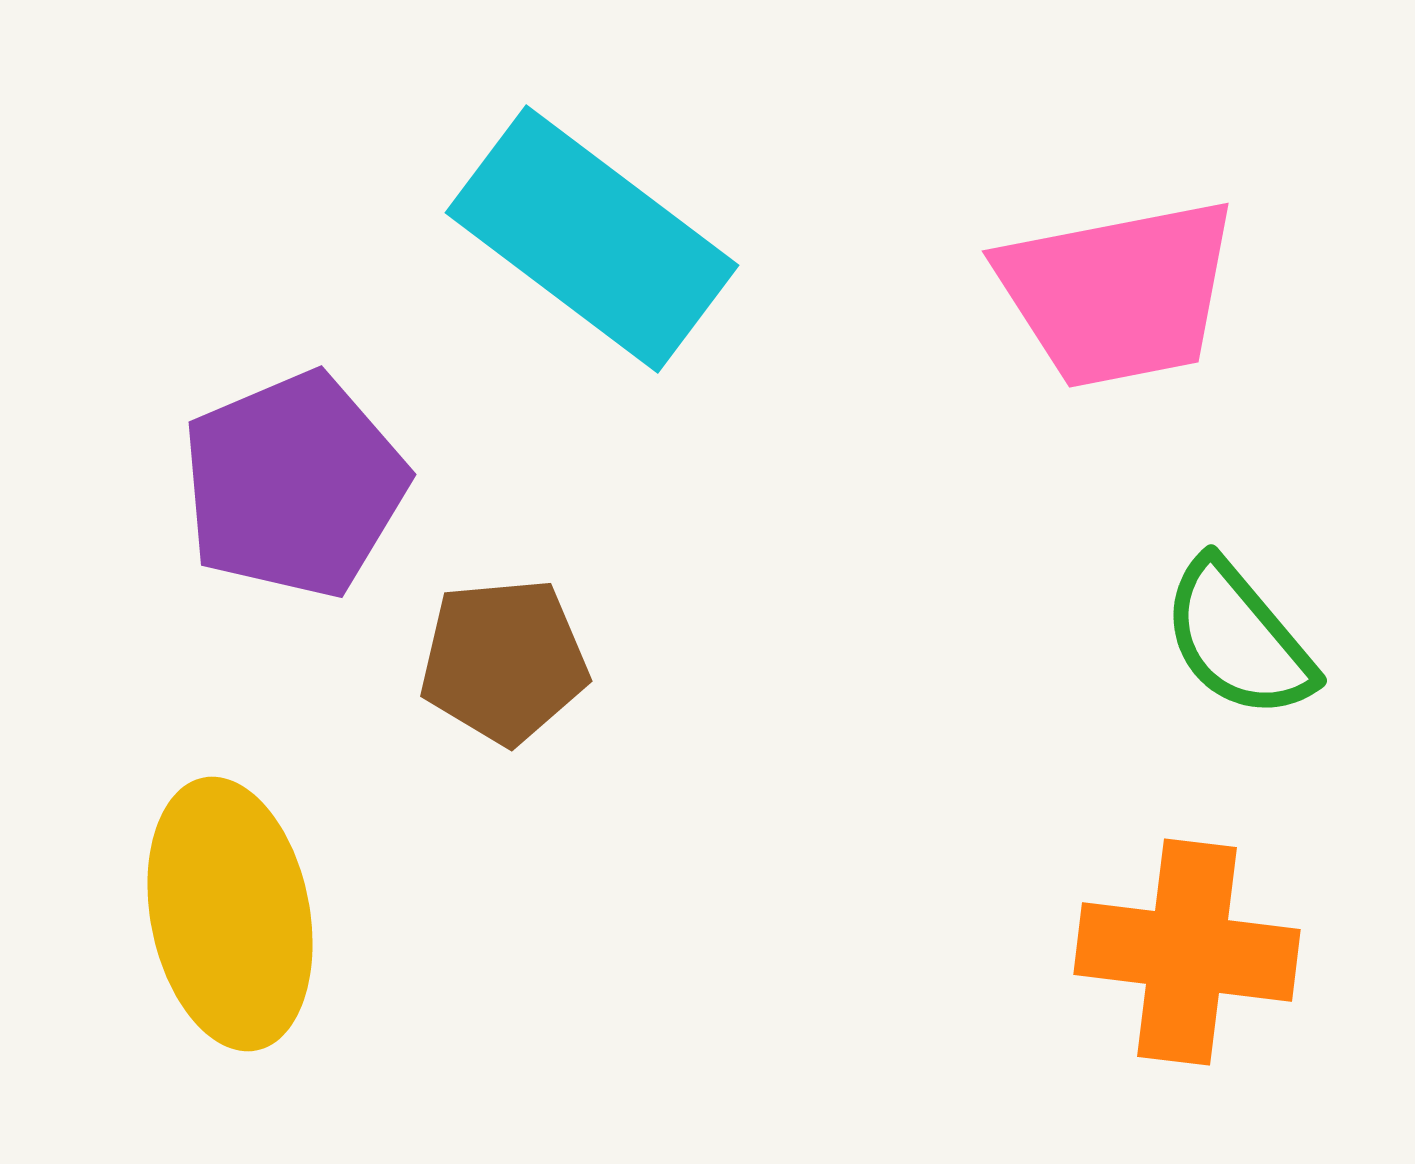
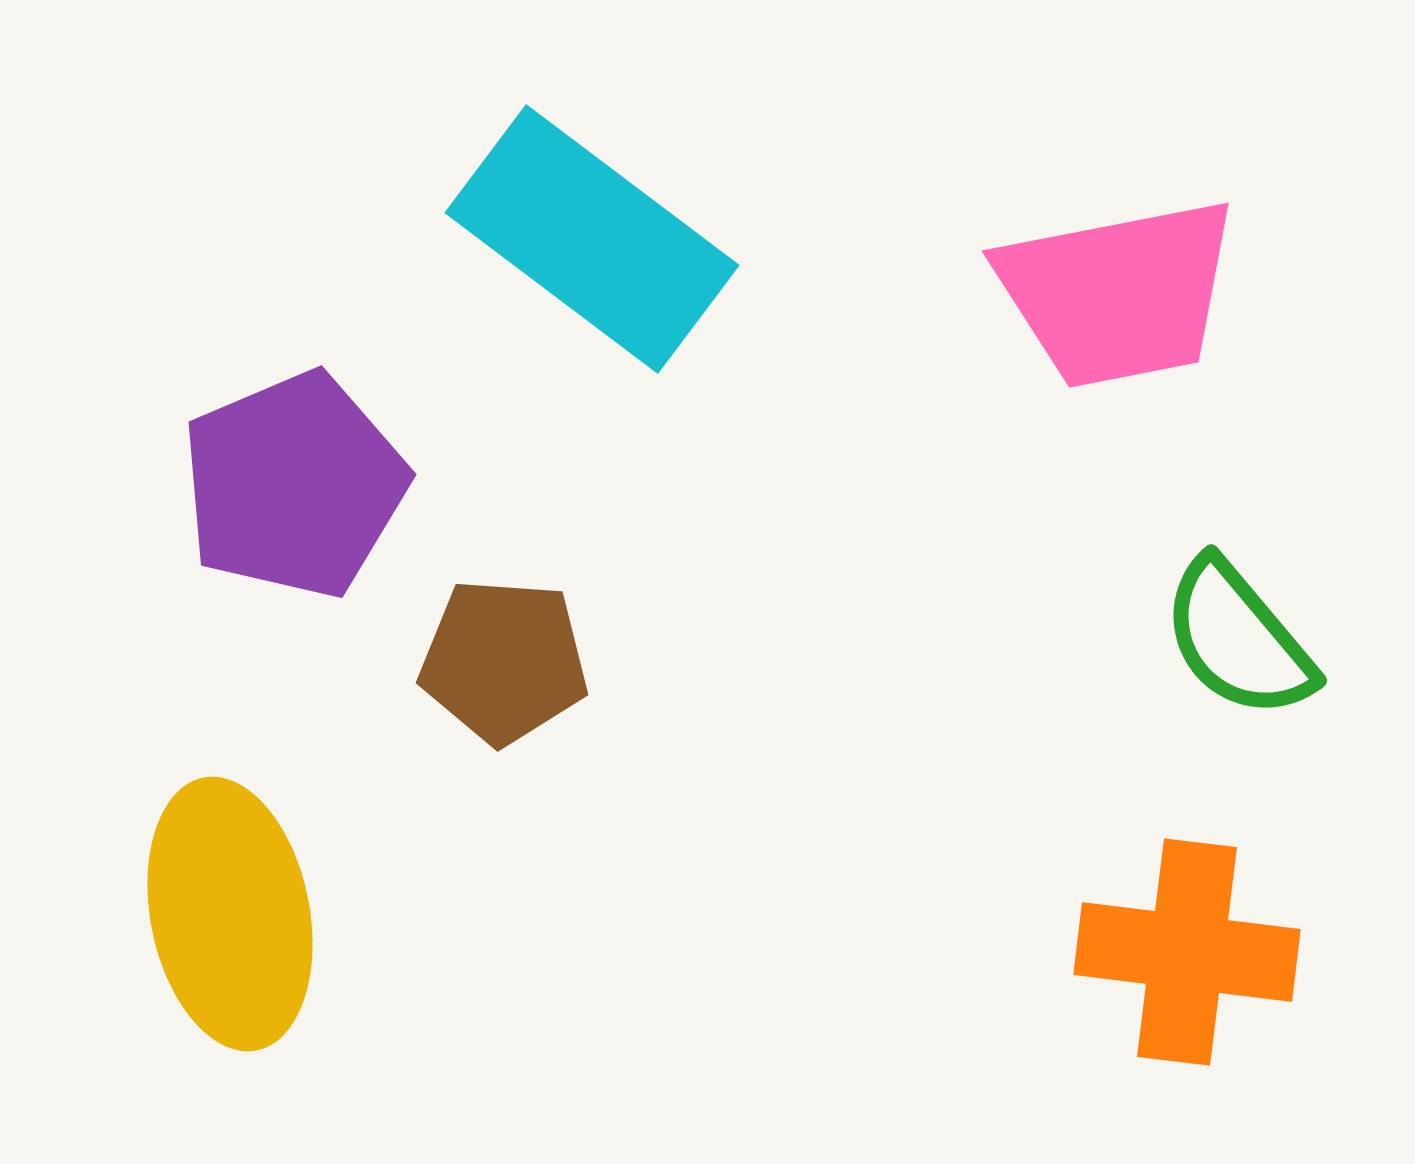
brown pentagon: rotated 9 degrees clockwise
